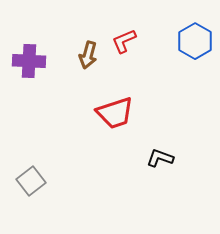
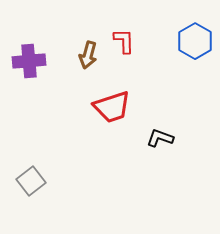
red L-shape: rotated 112 degrees clockwise
purple cross: rotated 8 degrees counterclockwise
red trapezoid: moved 3 px left, 6 px up
black L-shape: moved 20 px up
